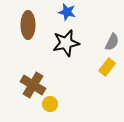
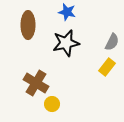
brown cross: moved 3 px right, 2 px up
yellow circle: moved 2 px right
